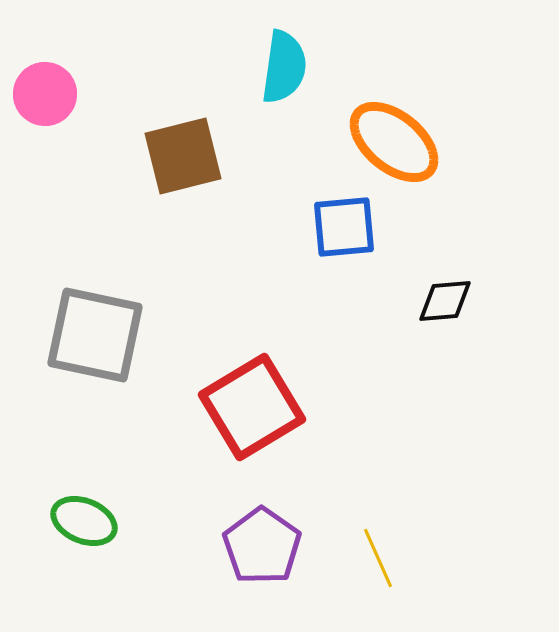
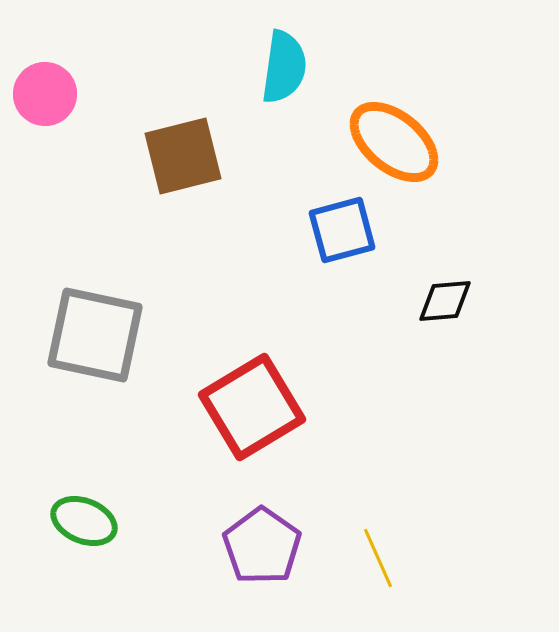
blue square: moved 2 px left, 3 px down; rotated 10 degrees counterclockwise
